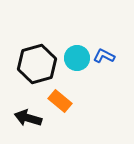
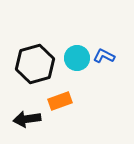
black hexagon: moved 2 px left
orange rectangle: rotated 60 degrees counterclockwise
black arrow: moved 1 px left, 1 px down; rotated 24 degrees counterclockwise
